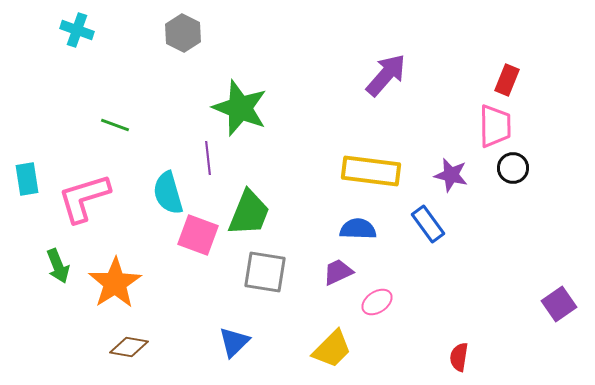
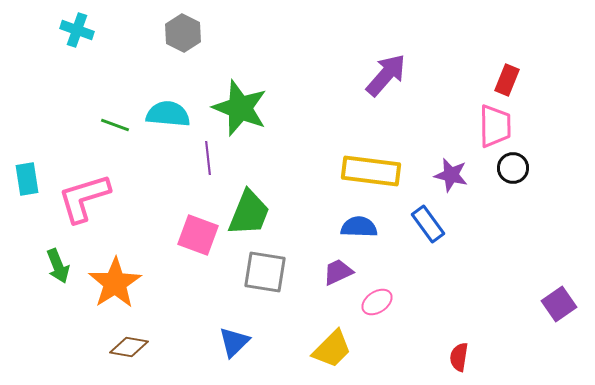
cyan semicircle: moved 79 px up; rotated 111 degrees clockwise
blue semicircle: moved 1 px right, 2 px up
